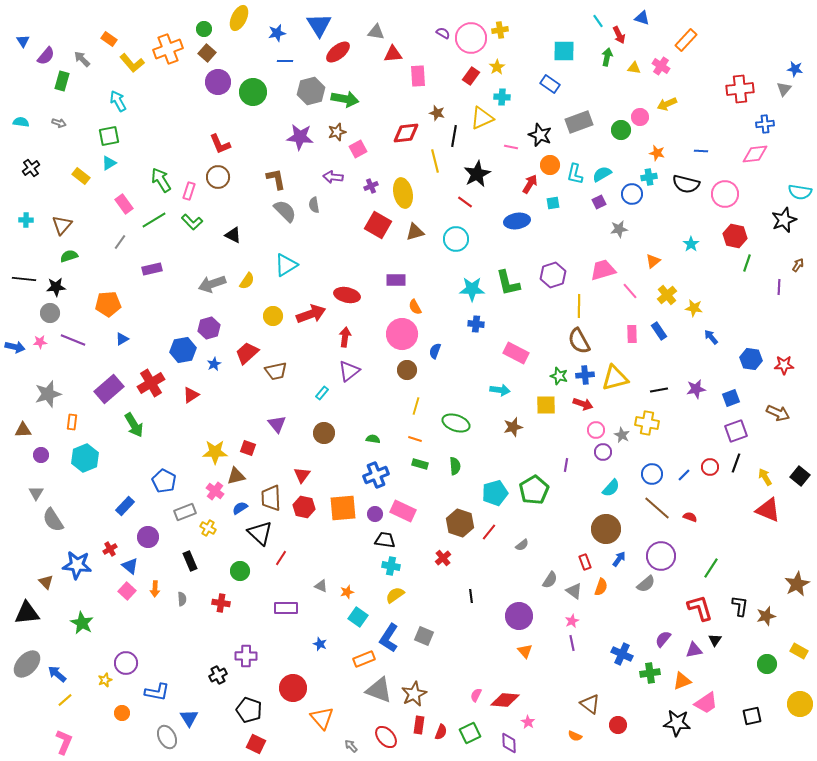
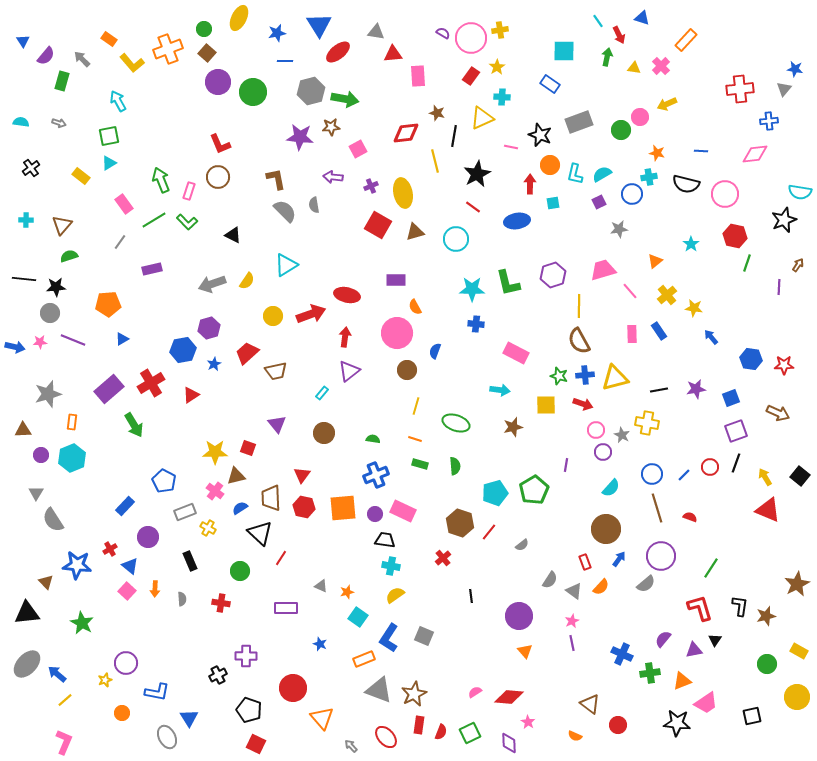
pink cross at (661, 66): rotated 12 degrees clockwise
blue cross at (765, 124): moved 4 px right, 3 px up
brown star at (337, 132): moved 6 px left, 5 px up; rotated 12 degrees clockwise
green arrow at (161, 180): rotated 10 degrees clockwise
red arrow at (530, 184): rotated 30 degrees counterclockwise
red line at (465, 202): moved 8 px right, 5 px down
green L-shape at (192, 222): moved 5 px left
orange triangle at (653, 261): moved 2 px right
pink circle at (402, 334): moved 5 px left, 1 px up
cyan hexagon at (85, 458): moved 13 px left
brown line at (657, 508): rotated 32 degrees clockwise
orange semicircle at (601, 587): rotated 24 degrees clockwise
pink semicircle at (476, 695): moved 1 px left, 3 px up; rotated 32 degrees clockwise
red diamond at (505, 700): moved 4 px right, 3 px up
yellow circle at (800, 704): moved 3 px left, 7 px up
